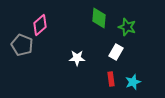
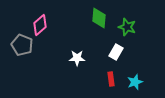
cyan star: moved 2 px right
